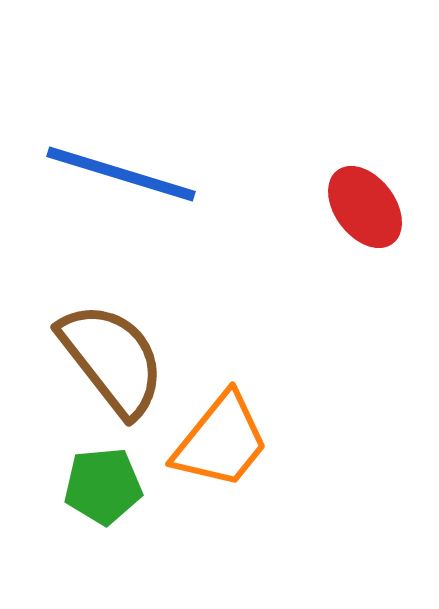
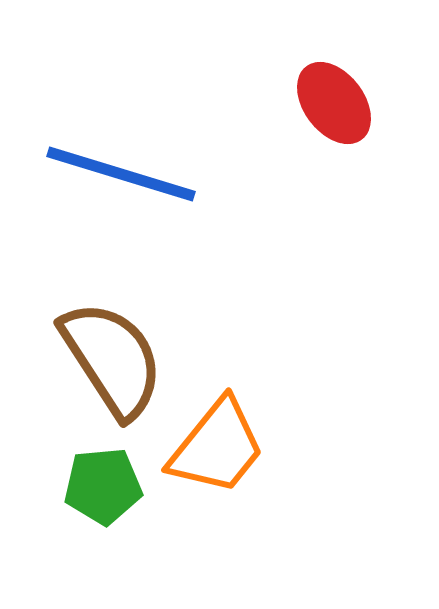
red ellipse: moved 31 px left, 104 px up
brown semicircle: rotated 5 degrees clockwise
orange trapezoid: moved 4 px left, 6 px down
